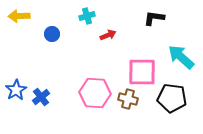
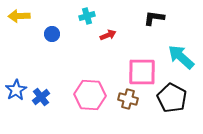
pink hexagon: moved 5 px left, 2 px down
black pentagon: rotated 20 degrees clockwise
